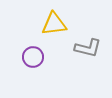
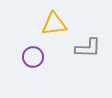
gray L-shape: rotated 12 degrees counterclockwise
